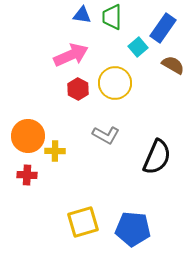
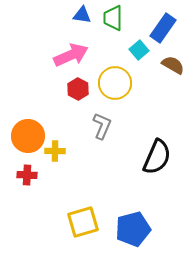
green trapezoid: moved 1 px right, 1 px down
cyan square: moved 1 px right, 3 px down
gray L-shape: moved 4 px left, 9 px up; rotated 96 degrees counterclockwise
blue pentagon: rotated 20 degrees counterclockwise
